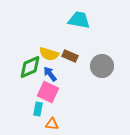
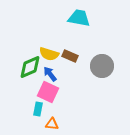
cyan trapezoid: moved 2 px up
